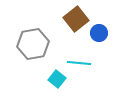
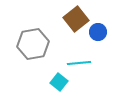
blue circle: moved 1 px left, 1 px up
cyan line: rotated 10 degrees counterclockwise
cyan square: moved 2 px right, 3 px down
